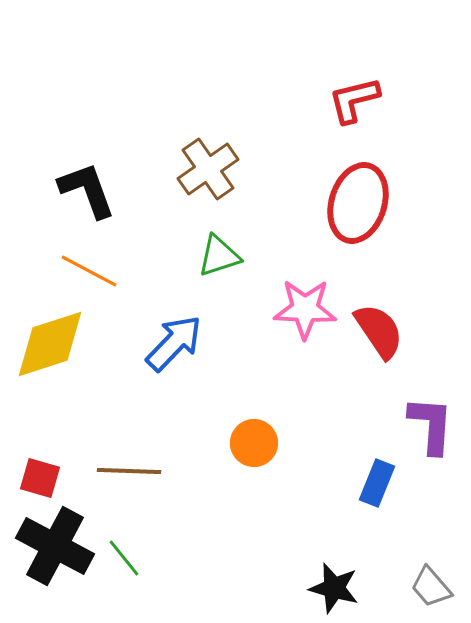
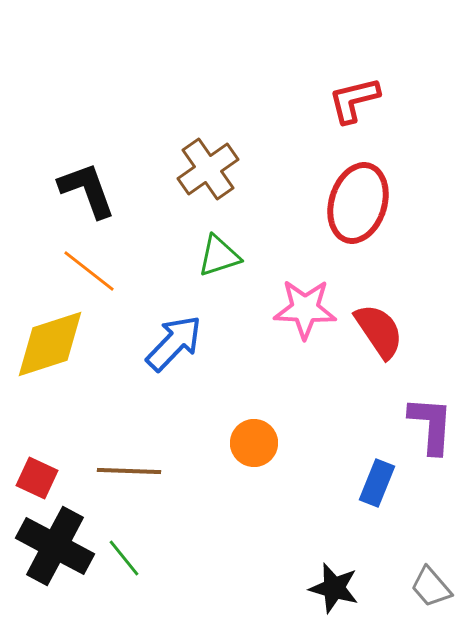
orange line: rotated 10 degrees clockwise
red square: moved 3 px left; rotated 9 degrees clockwise
